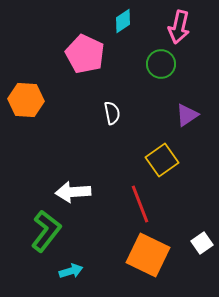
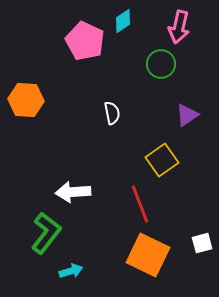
pink pentagon: moved 13 px up
green L-shape: moved 2 px down
white square: rotated 20 degrees clockwise
